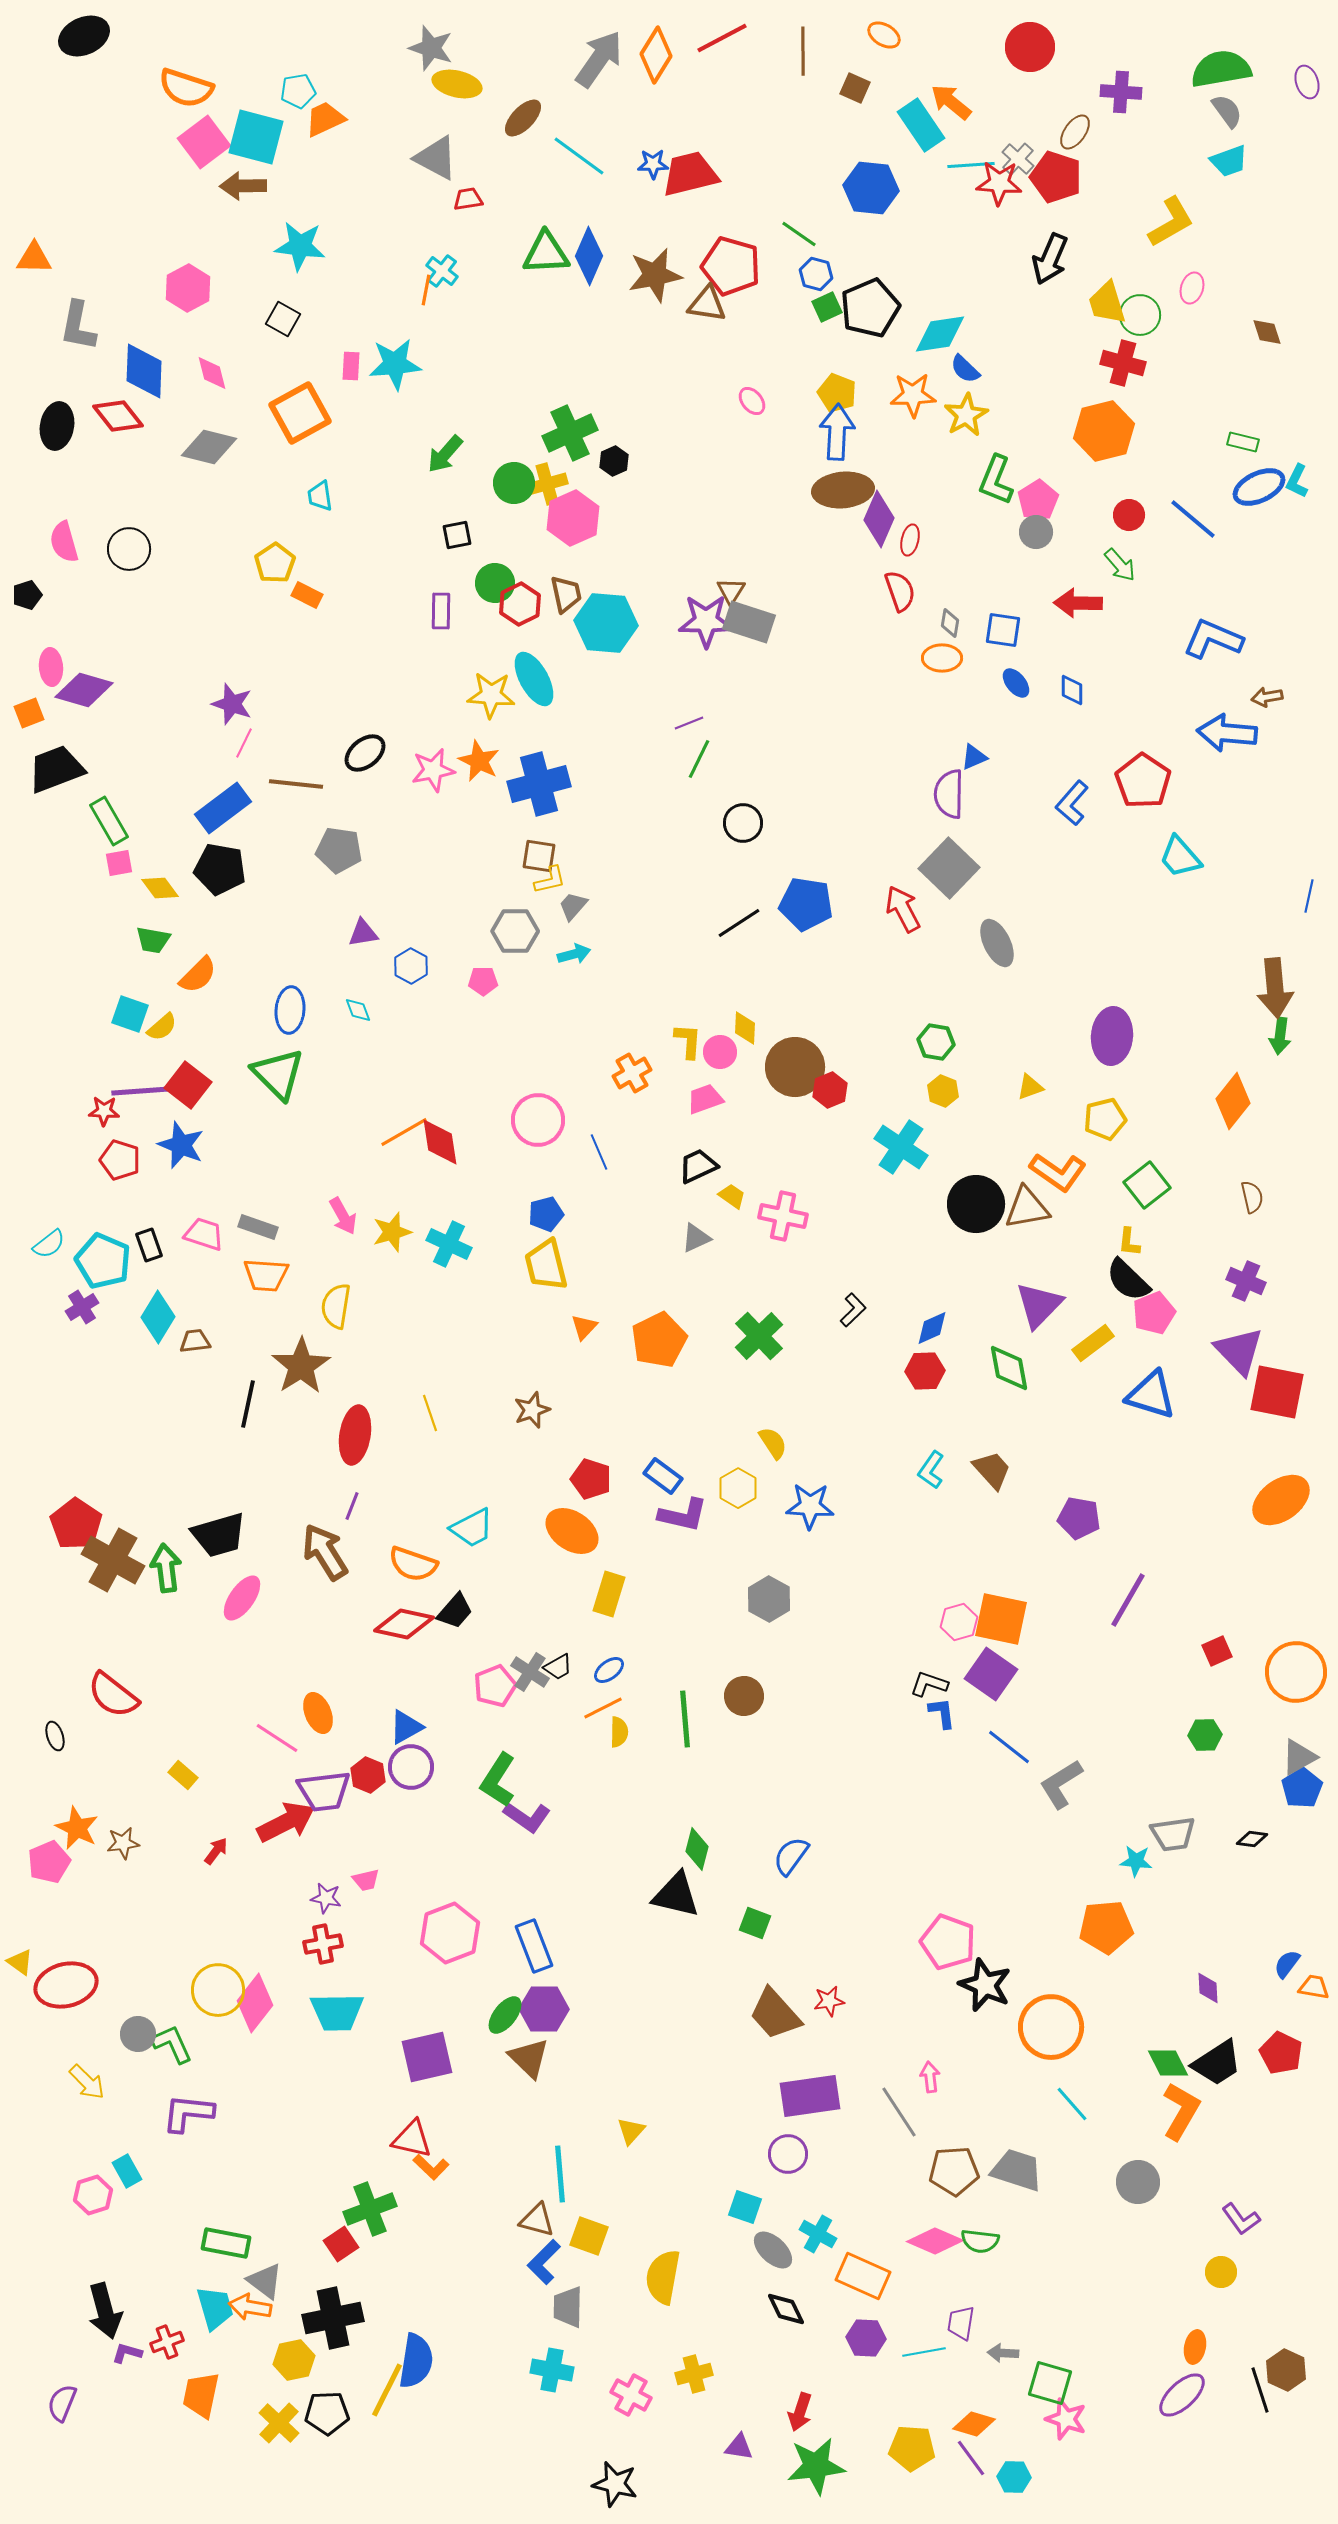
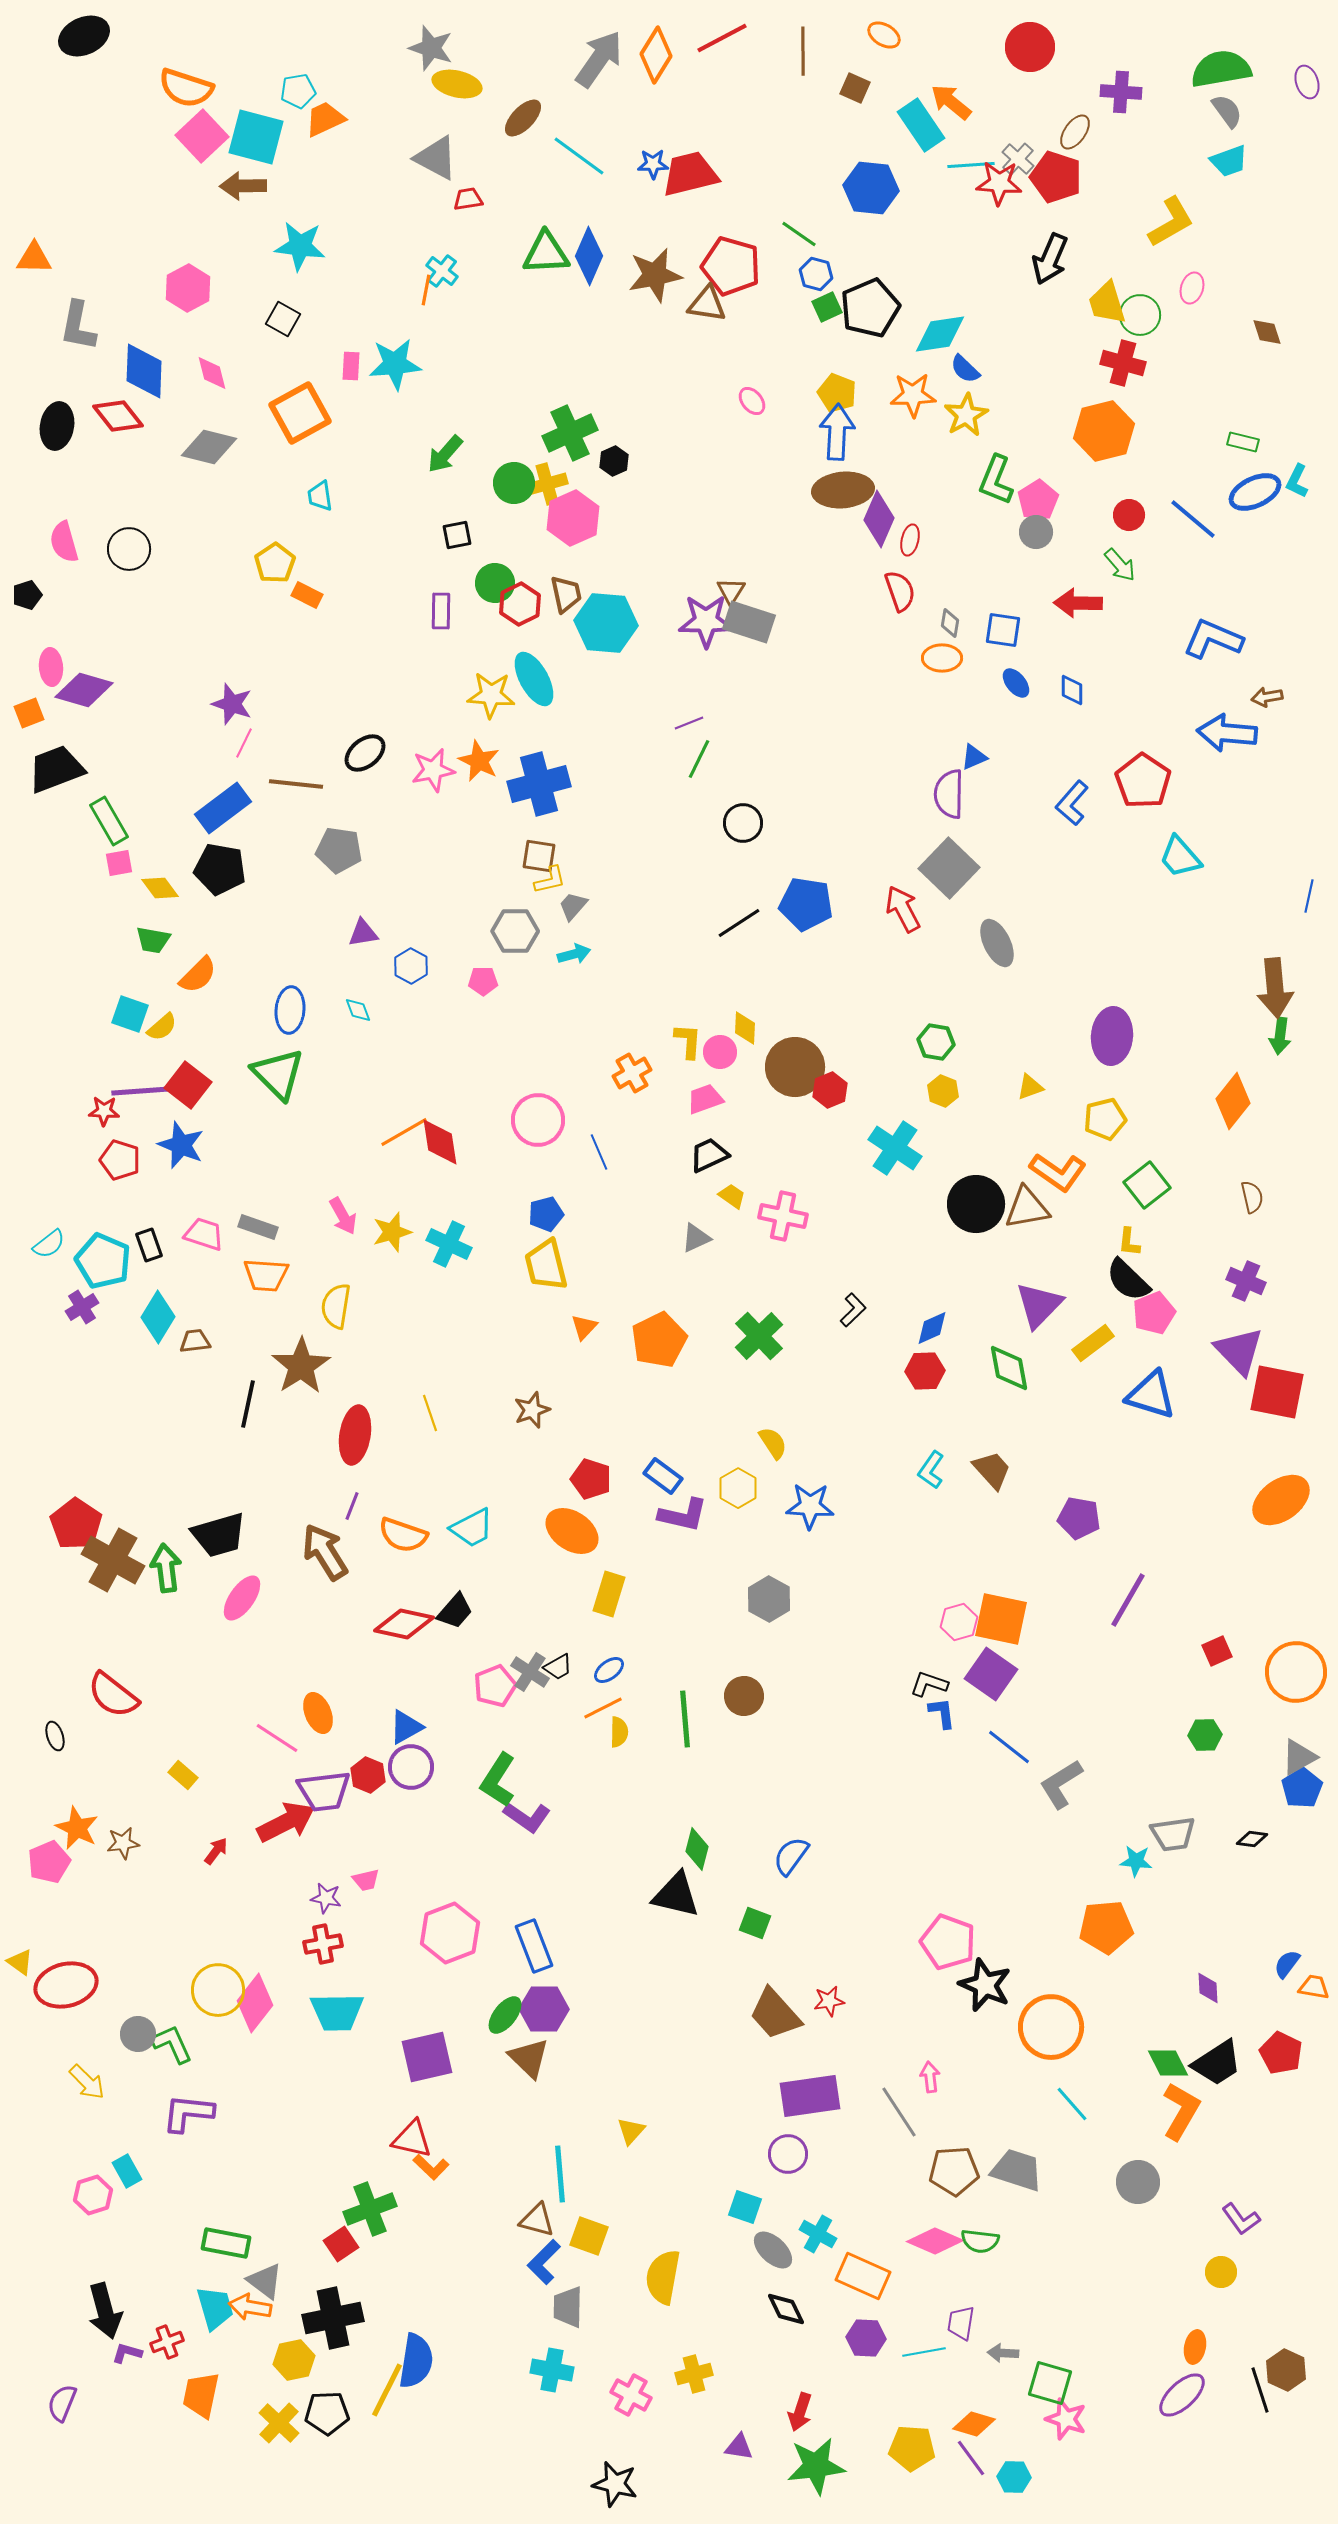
pink square at (204, 142): moved 2 px left, 6 px up; rotated 6 degrees counterclockwise
blue ellipse at (1259, 487): moved 4 px left, 5 px down
cyan cross at (901, 1147): moved 6 px left, 1 px down
black trapezoid at (698, 1166): moved 11 px right, 11 px up
orange semicircle at (413, 1564): moved 10 px left, 29 px up
